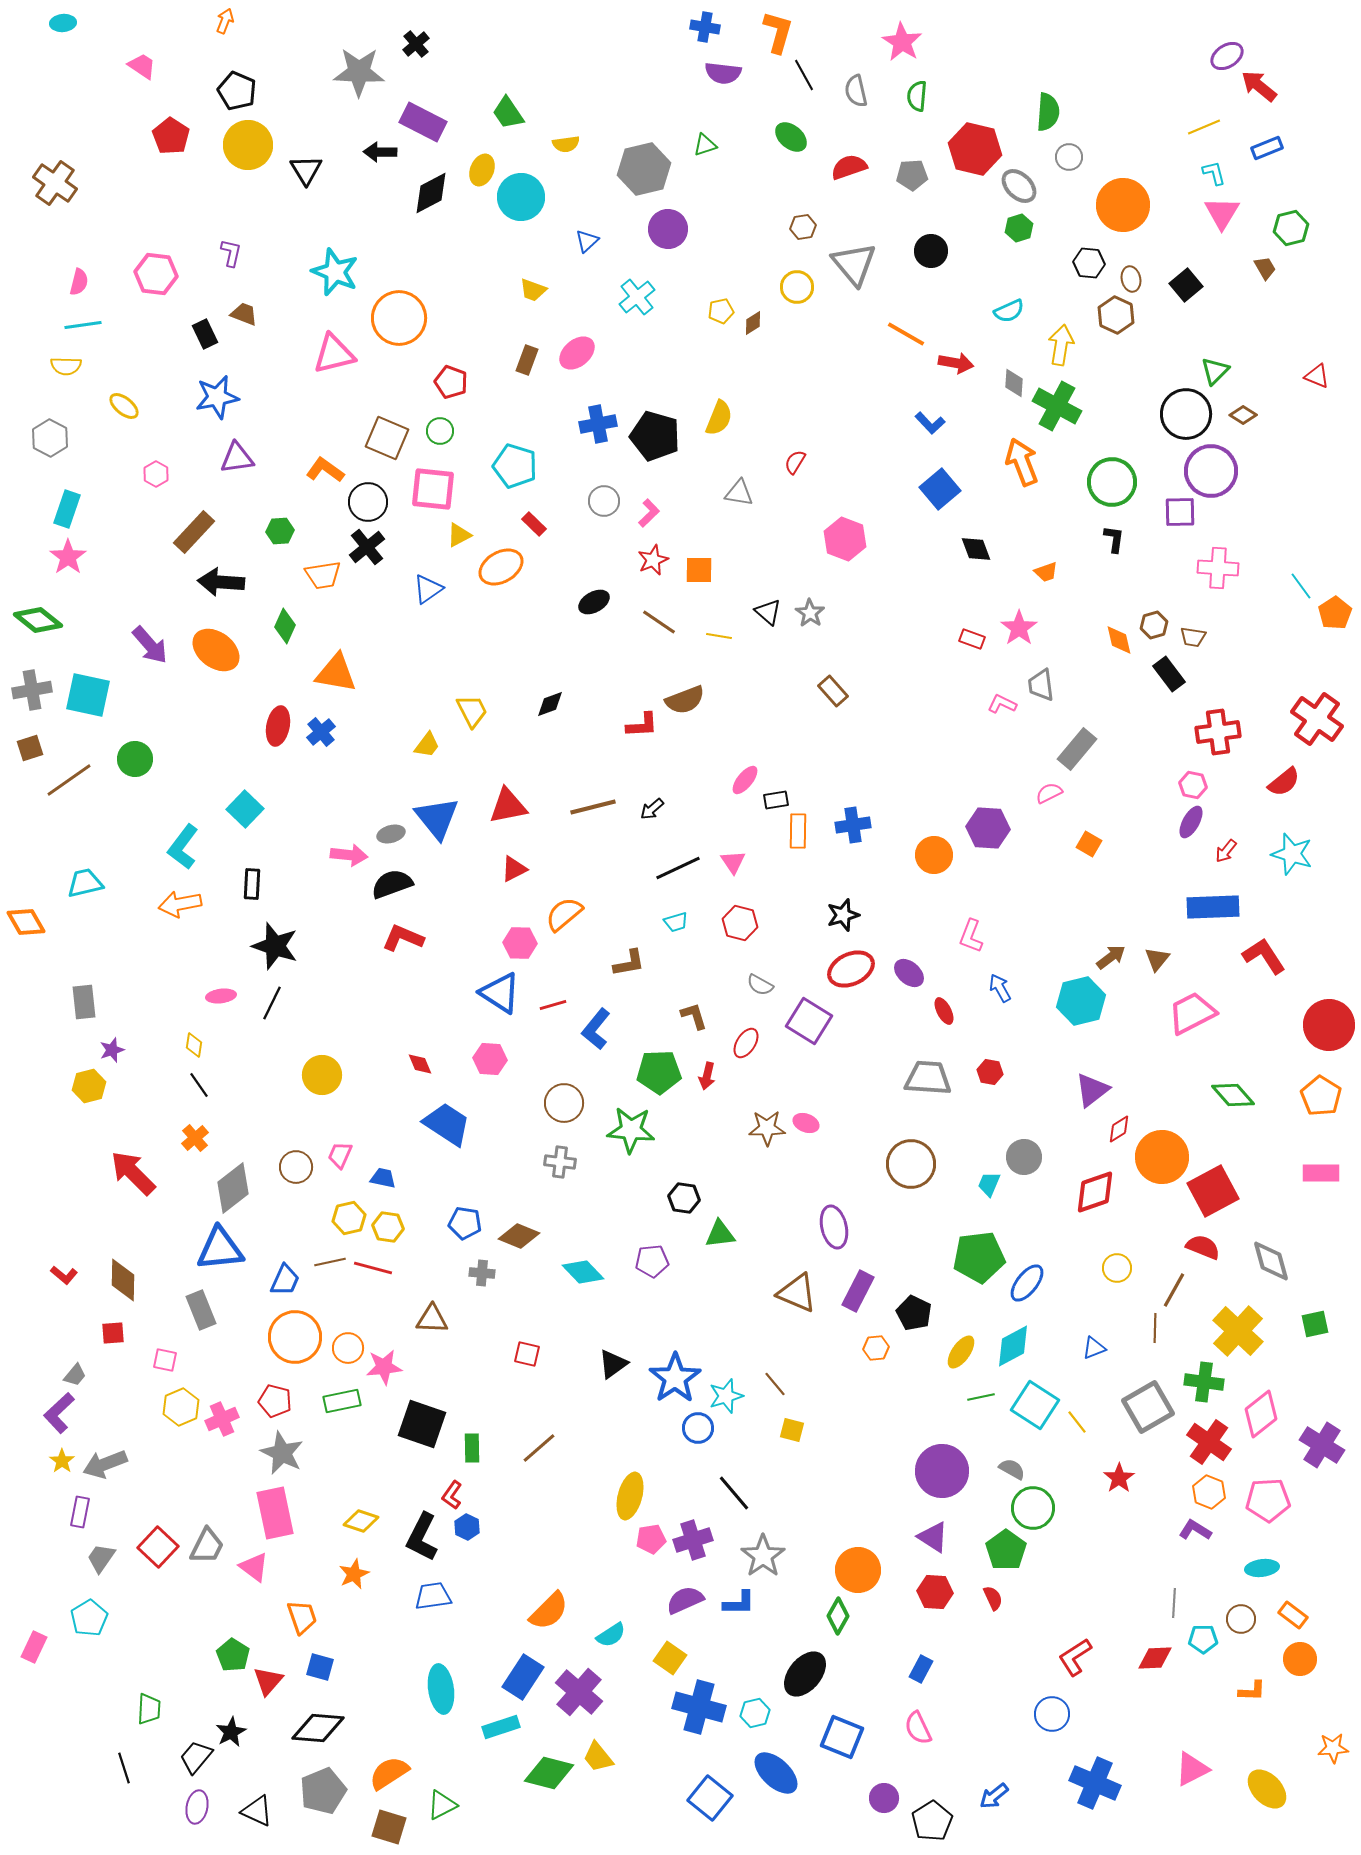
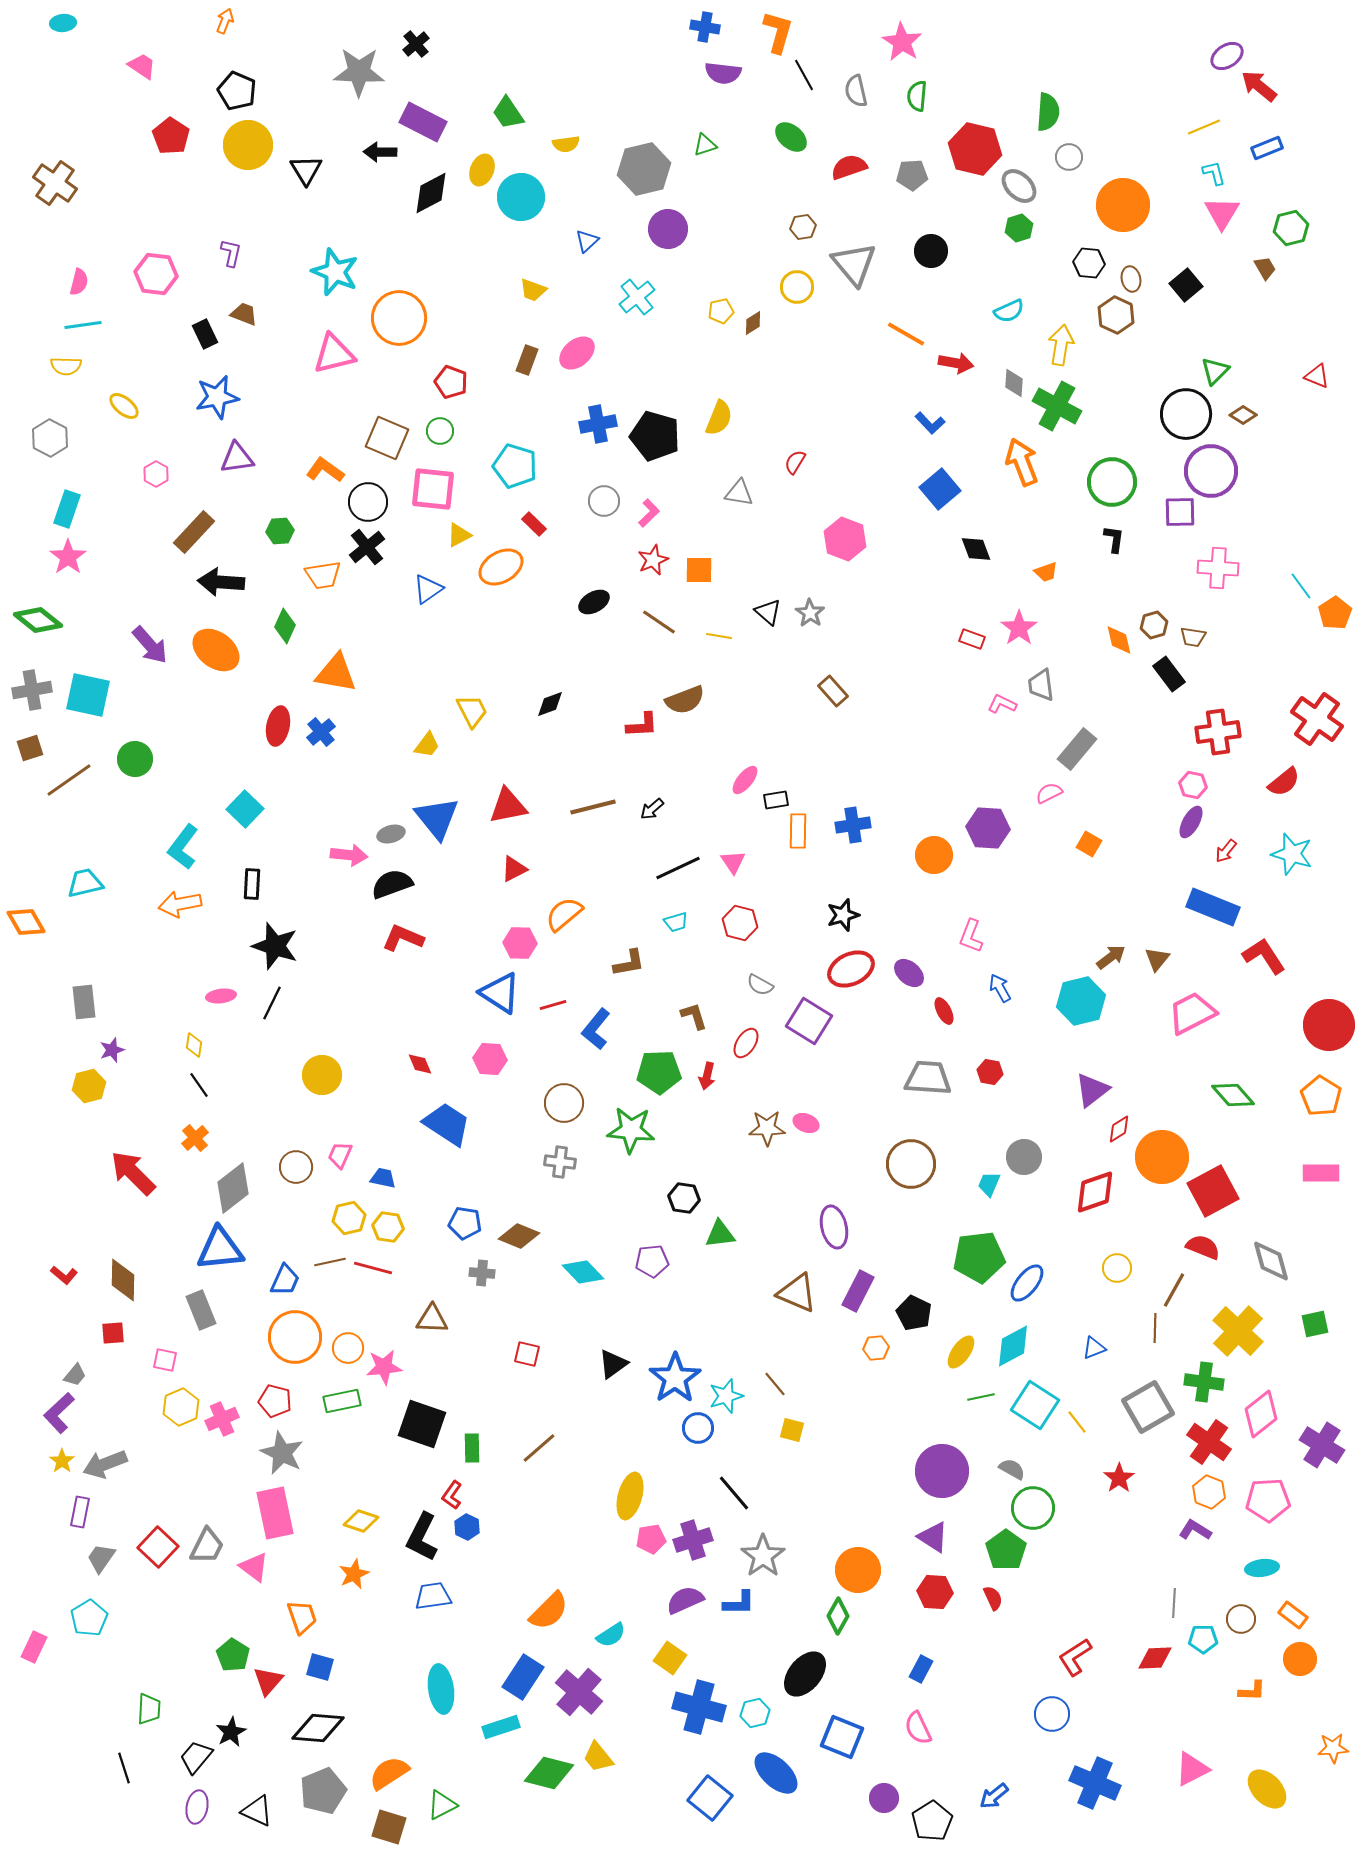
blue rectangle at (1213, 907): rotated 24 degrees clockwise
